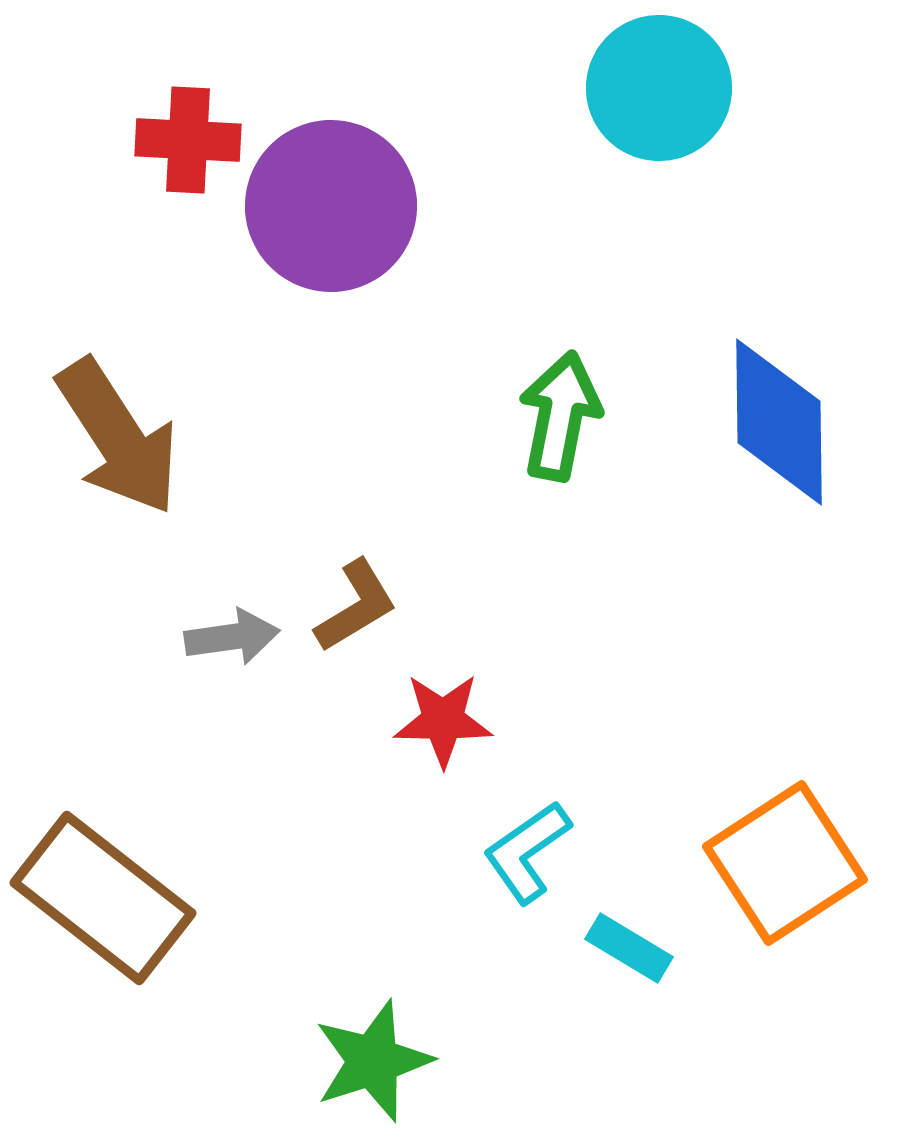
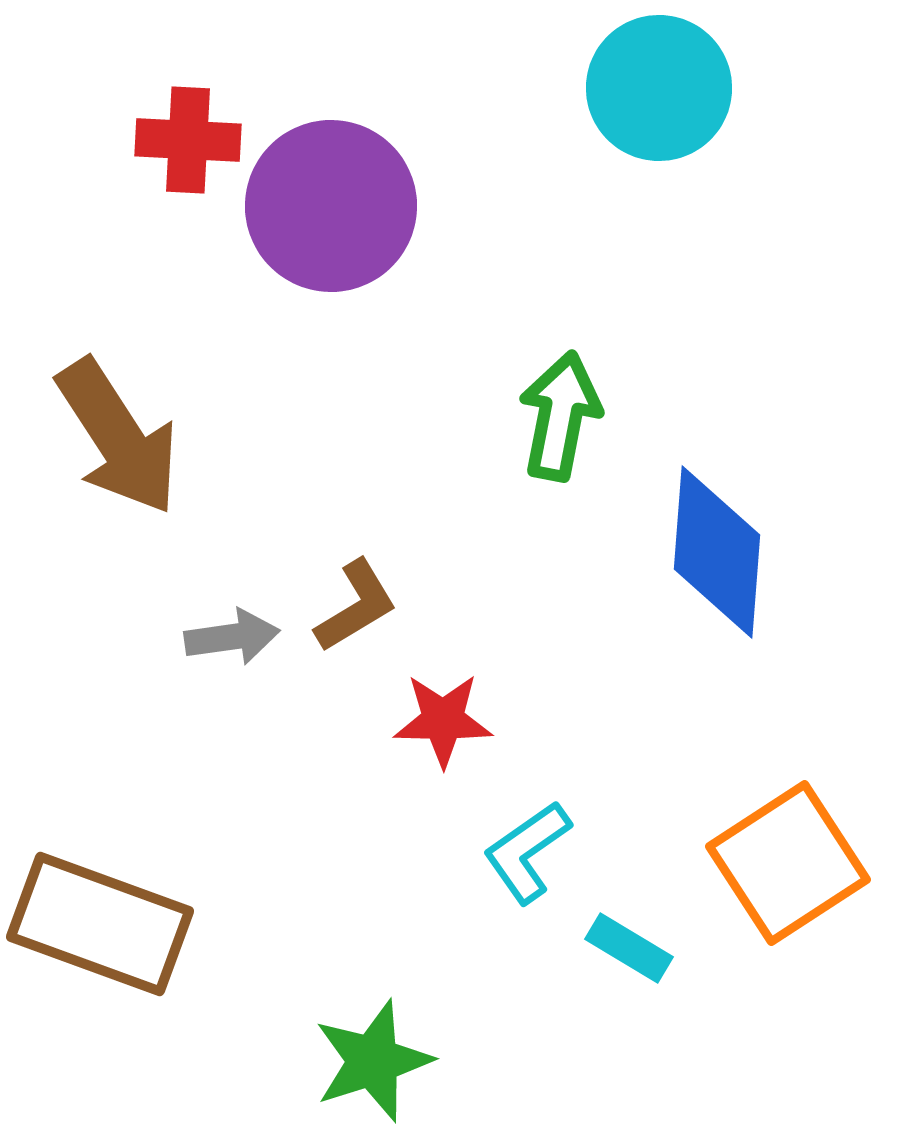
blue diamond: moved 62 px left, 130 px down; rotated 5 degrees clockwise
orange square: moved 3 px right
brown rectangle: moved 3 px left, 26 px down; rotated 18 degrees counterclockwise
